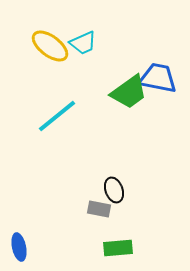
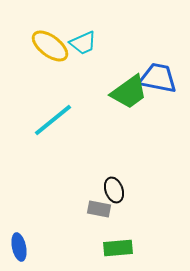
cyan line: moved 4 px left, 4 px down
